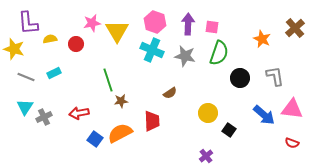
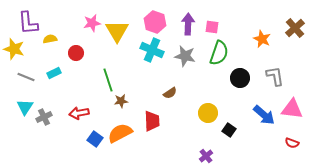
red circle: moved 9 px down
